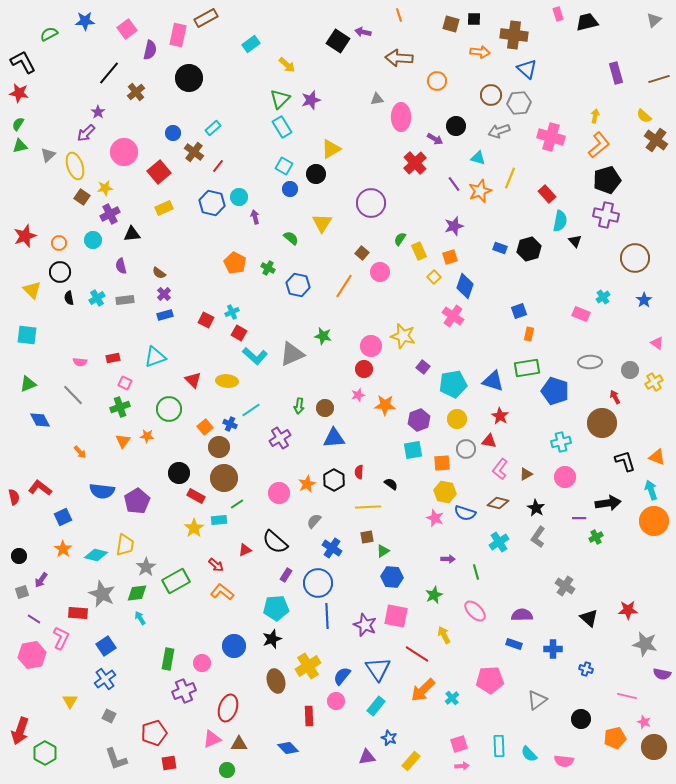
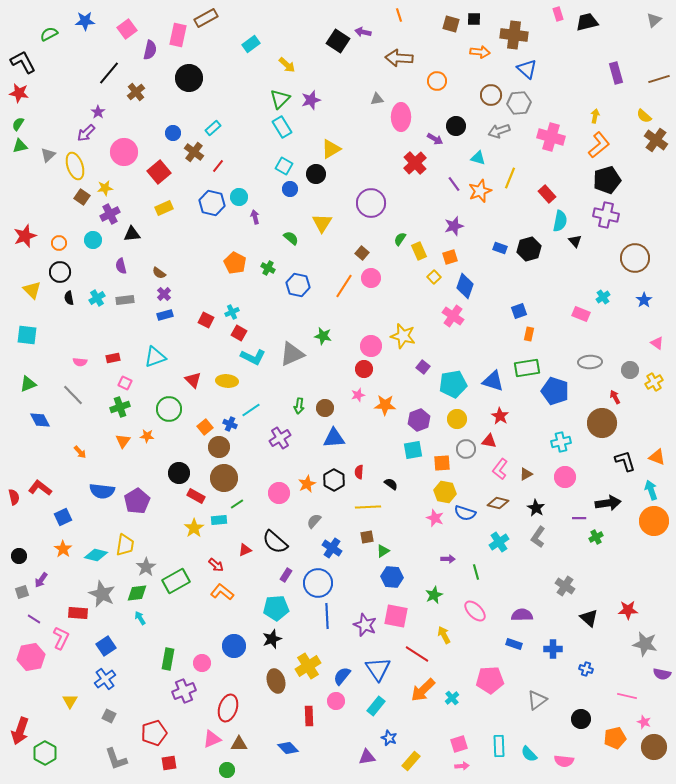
pink circle at (380, 272): moved 9 px left, 6 px down
cyan L-shape at (255, 356): moved 2 px left, 1 px down; rotated 15 degrees counterclockwise
pink hexagon at (32, 655): moved 1 px left, 2 px down
